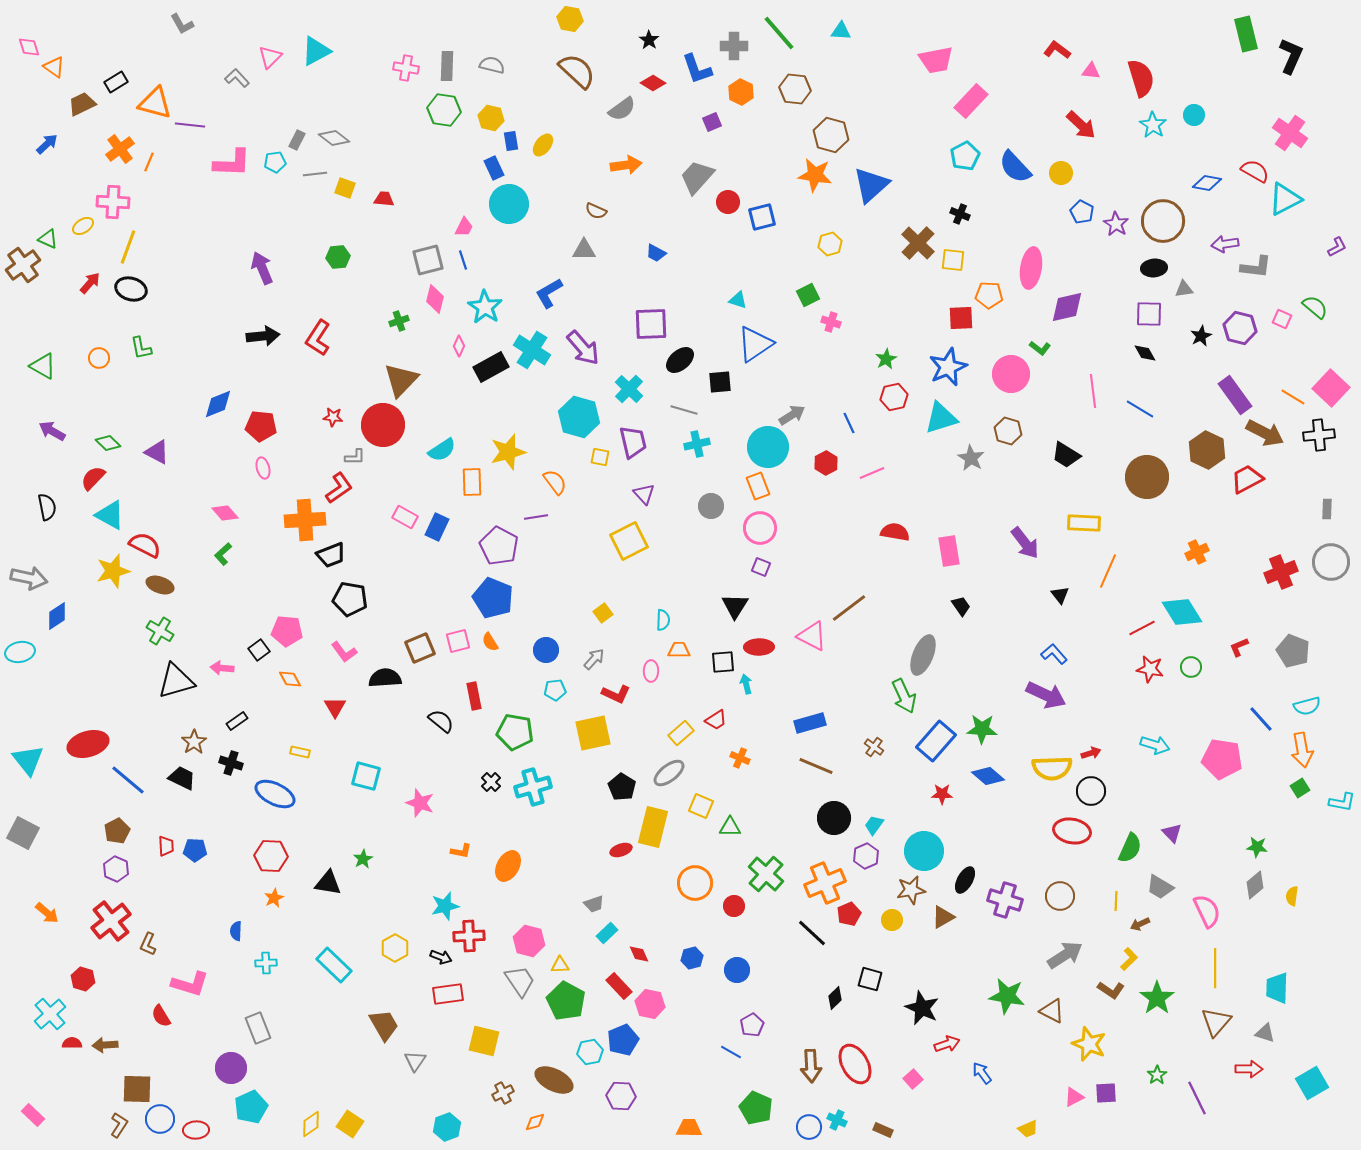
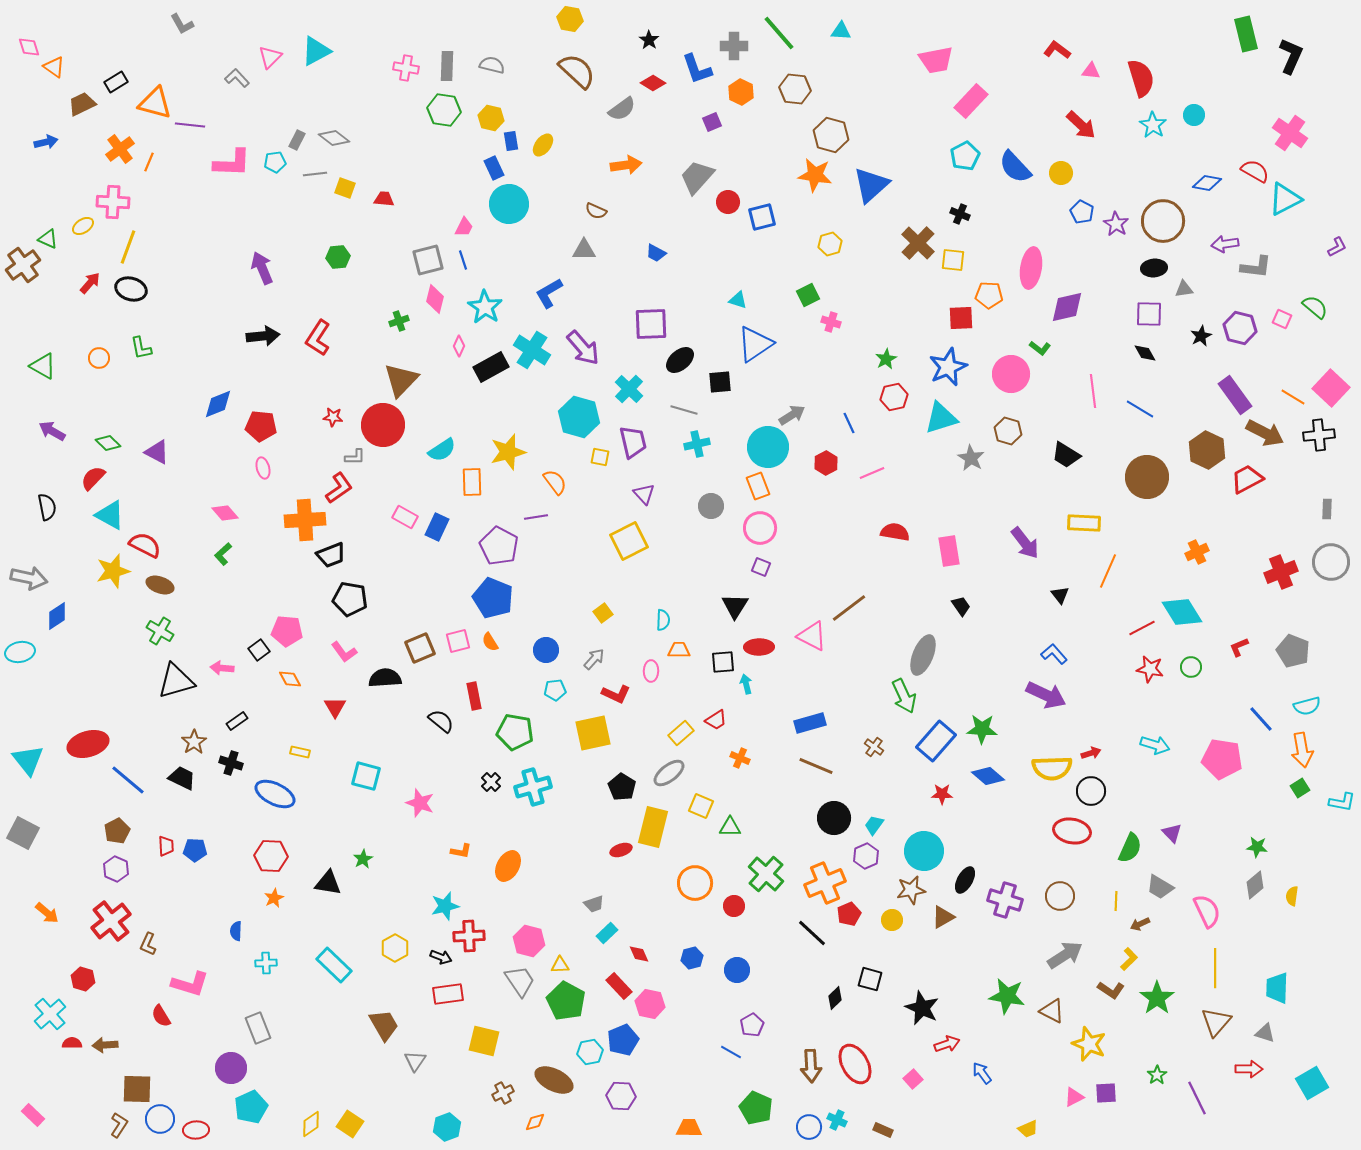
blue arrow at (47, 144): moved 1 px left, 2 px up; rotated 30 degrees clockwise
